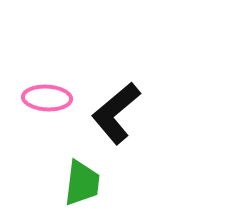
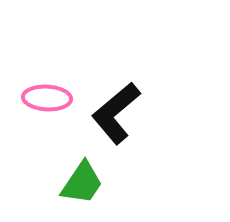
green trapezoid: rotated 27 degrees clockwise
